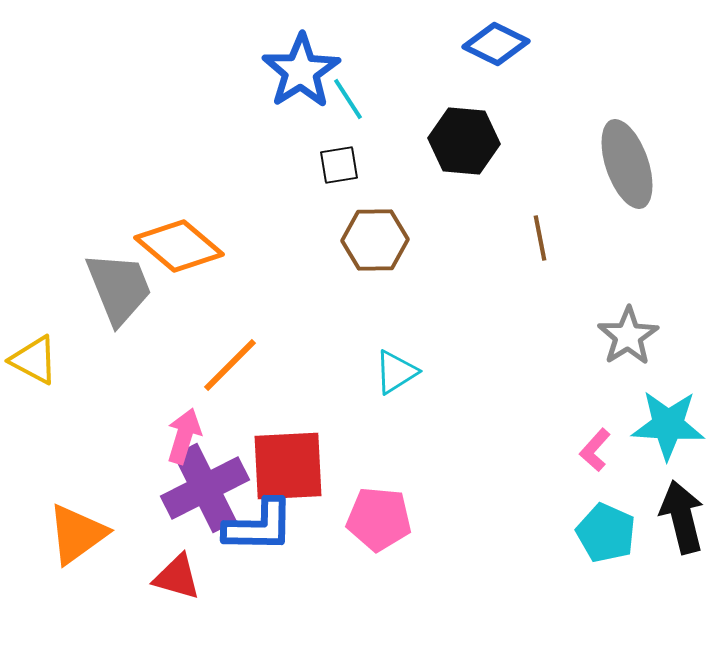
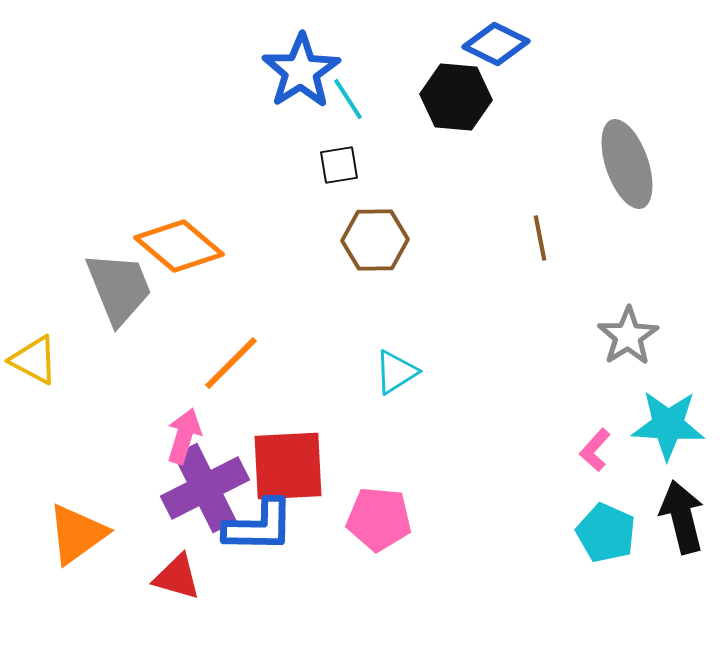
black hexagon: moved 8 px left, 44 px up
orange line: moved 1 px right, 2 px up
